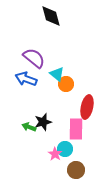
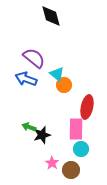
orange circle: moved 2 px left, 1 px down
black star: moved 1 px left, 13 px down
cyan circle: moved 16 px right
pink star: moved 3 px left, 9 px down
brown circle: moved 5 px left
